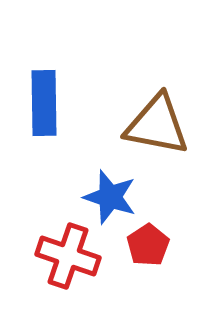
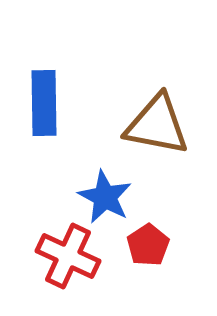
blue star: moved 5 px left; rotated 10 degrees clockwise
red cross: rotated 6 degrees clockwise
